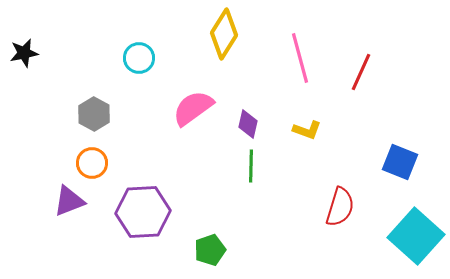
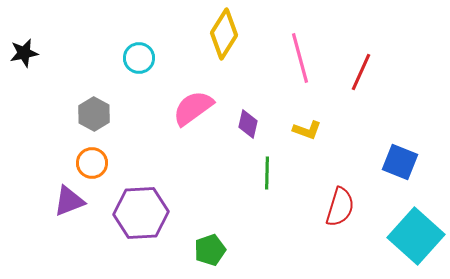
green line: moved 16 px right, 7 px down
purple hexagon: moved 2 px left, 1 px down
